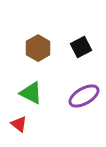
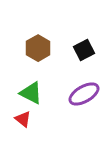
black square: moved 3 px right, 3 px down
purple ellipse: moved 2 px up
red triangle: moved 4 px right, 5 px up
